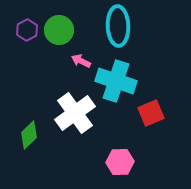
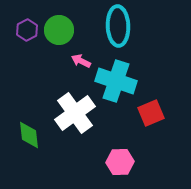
green diamond: rotated 52 degrees counterclockwise
